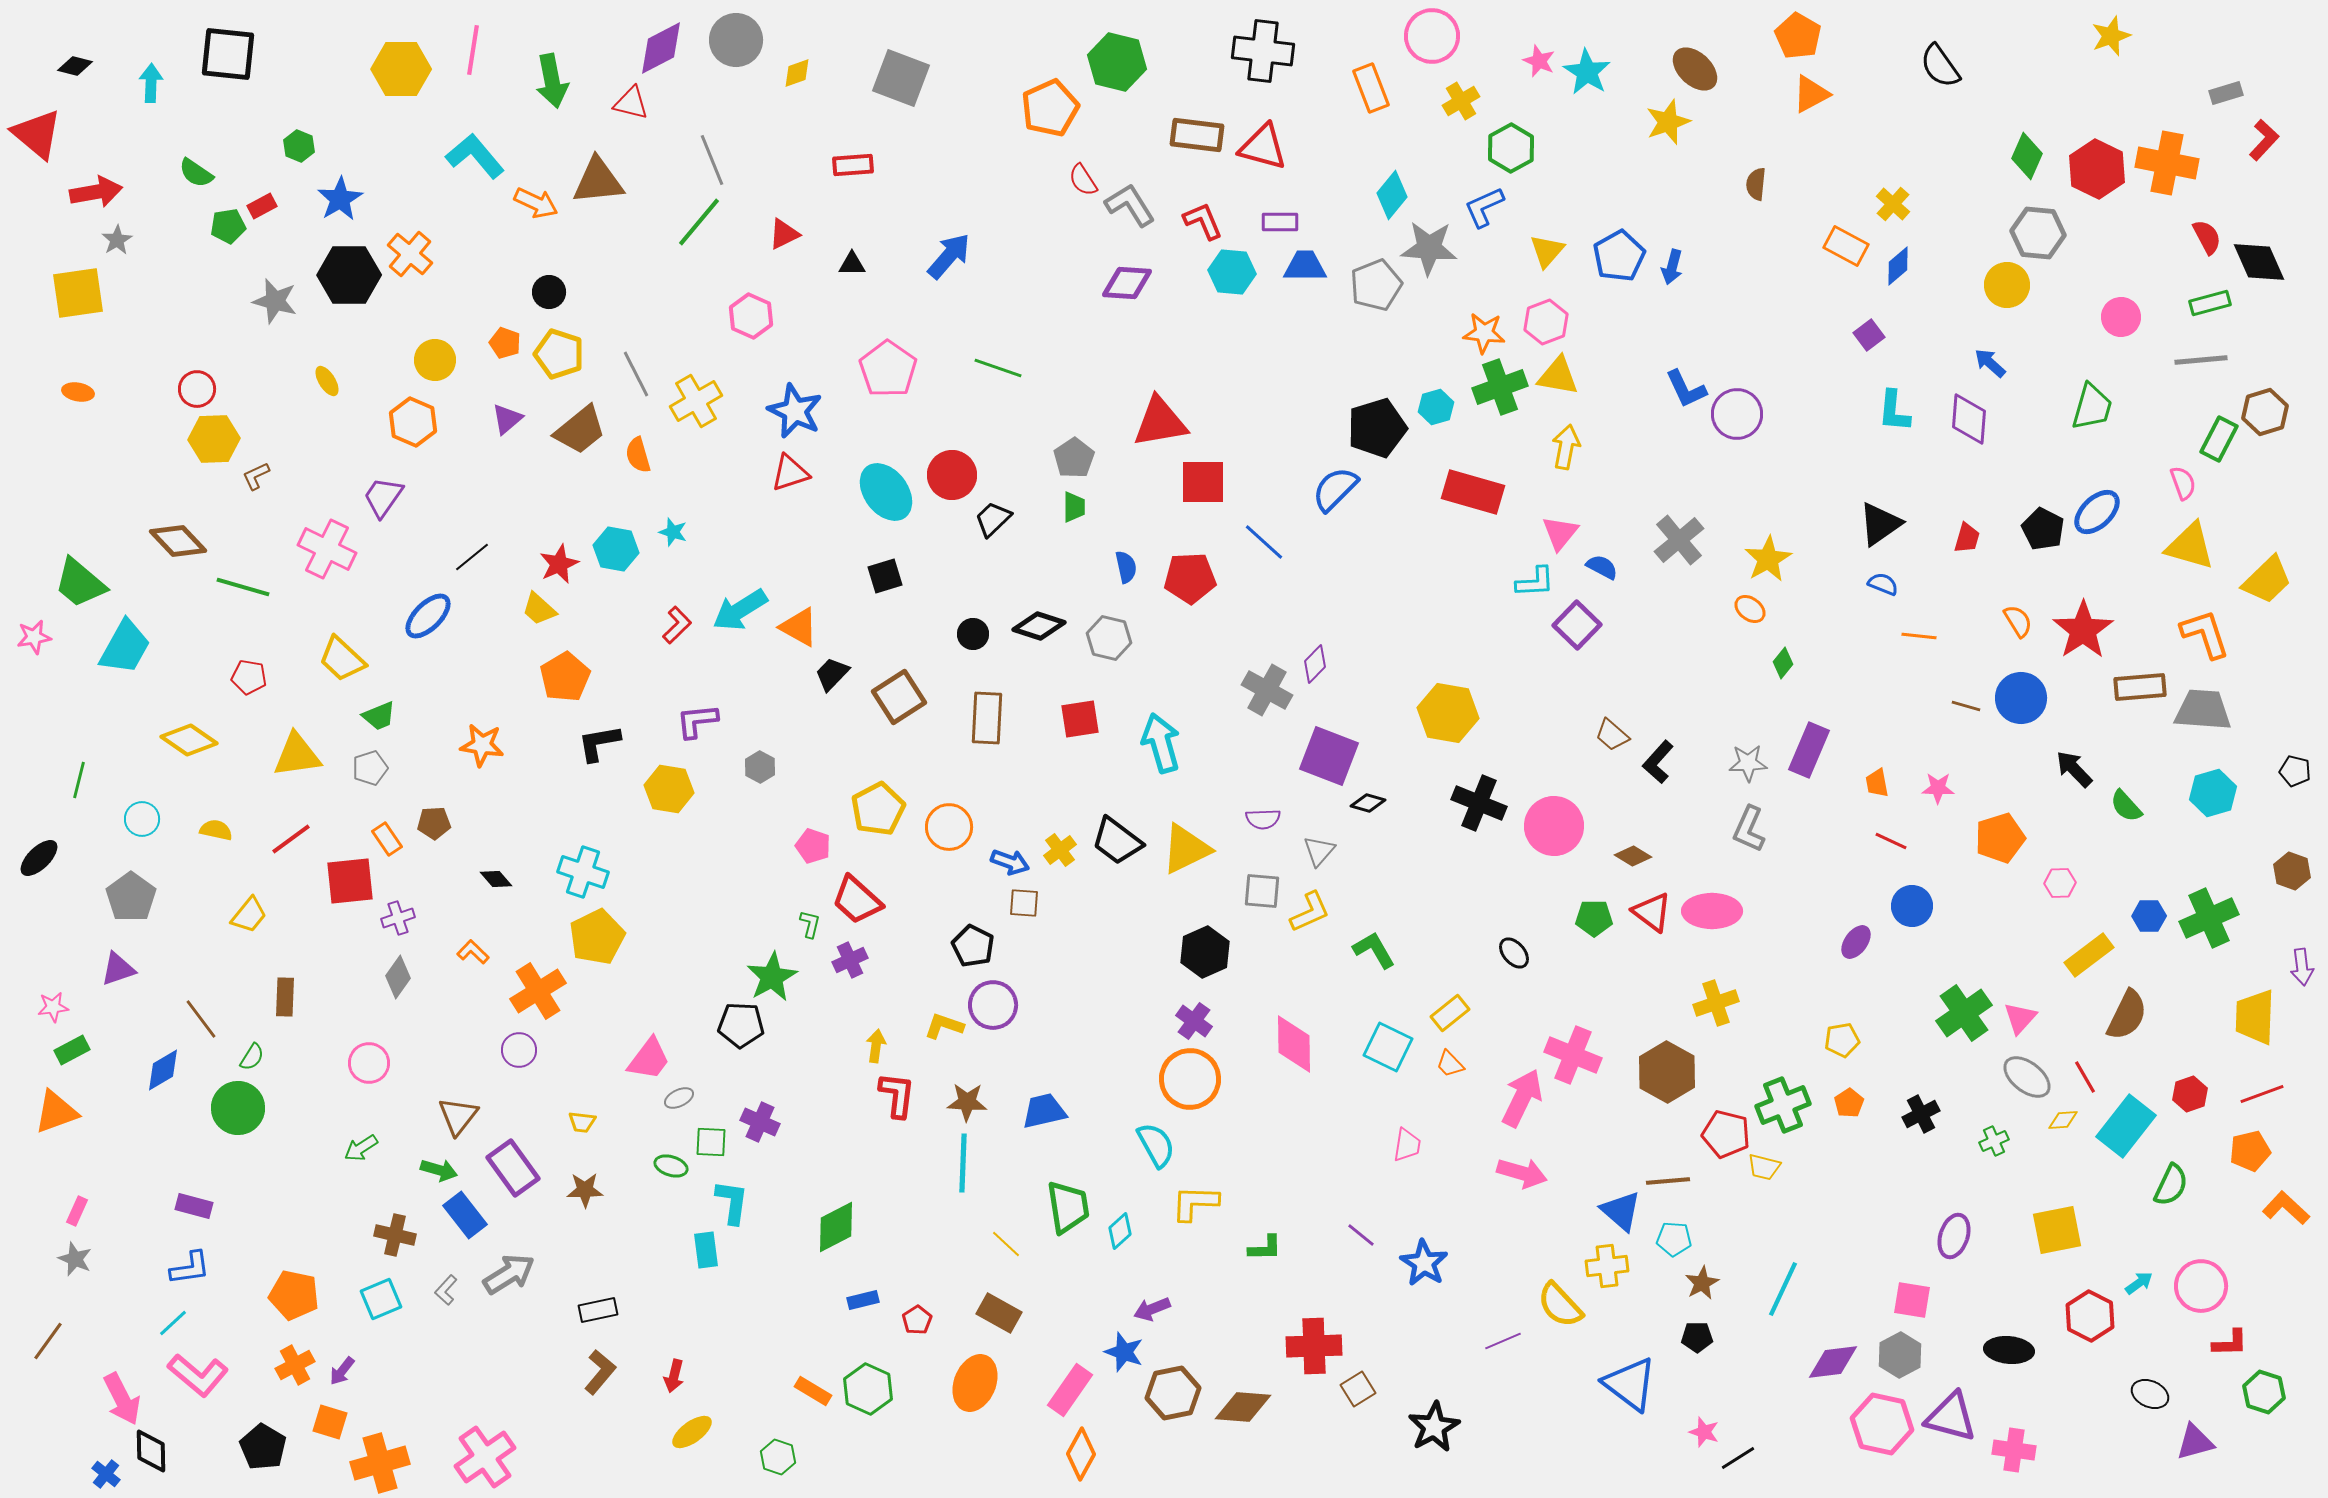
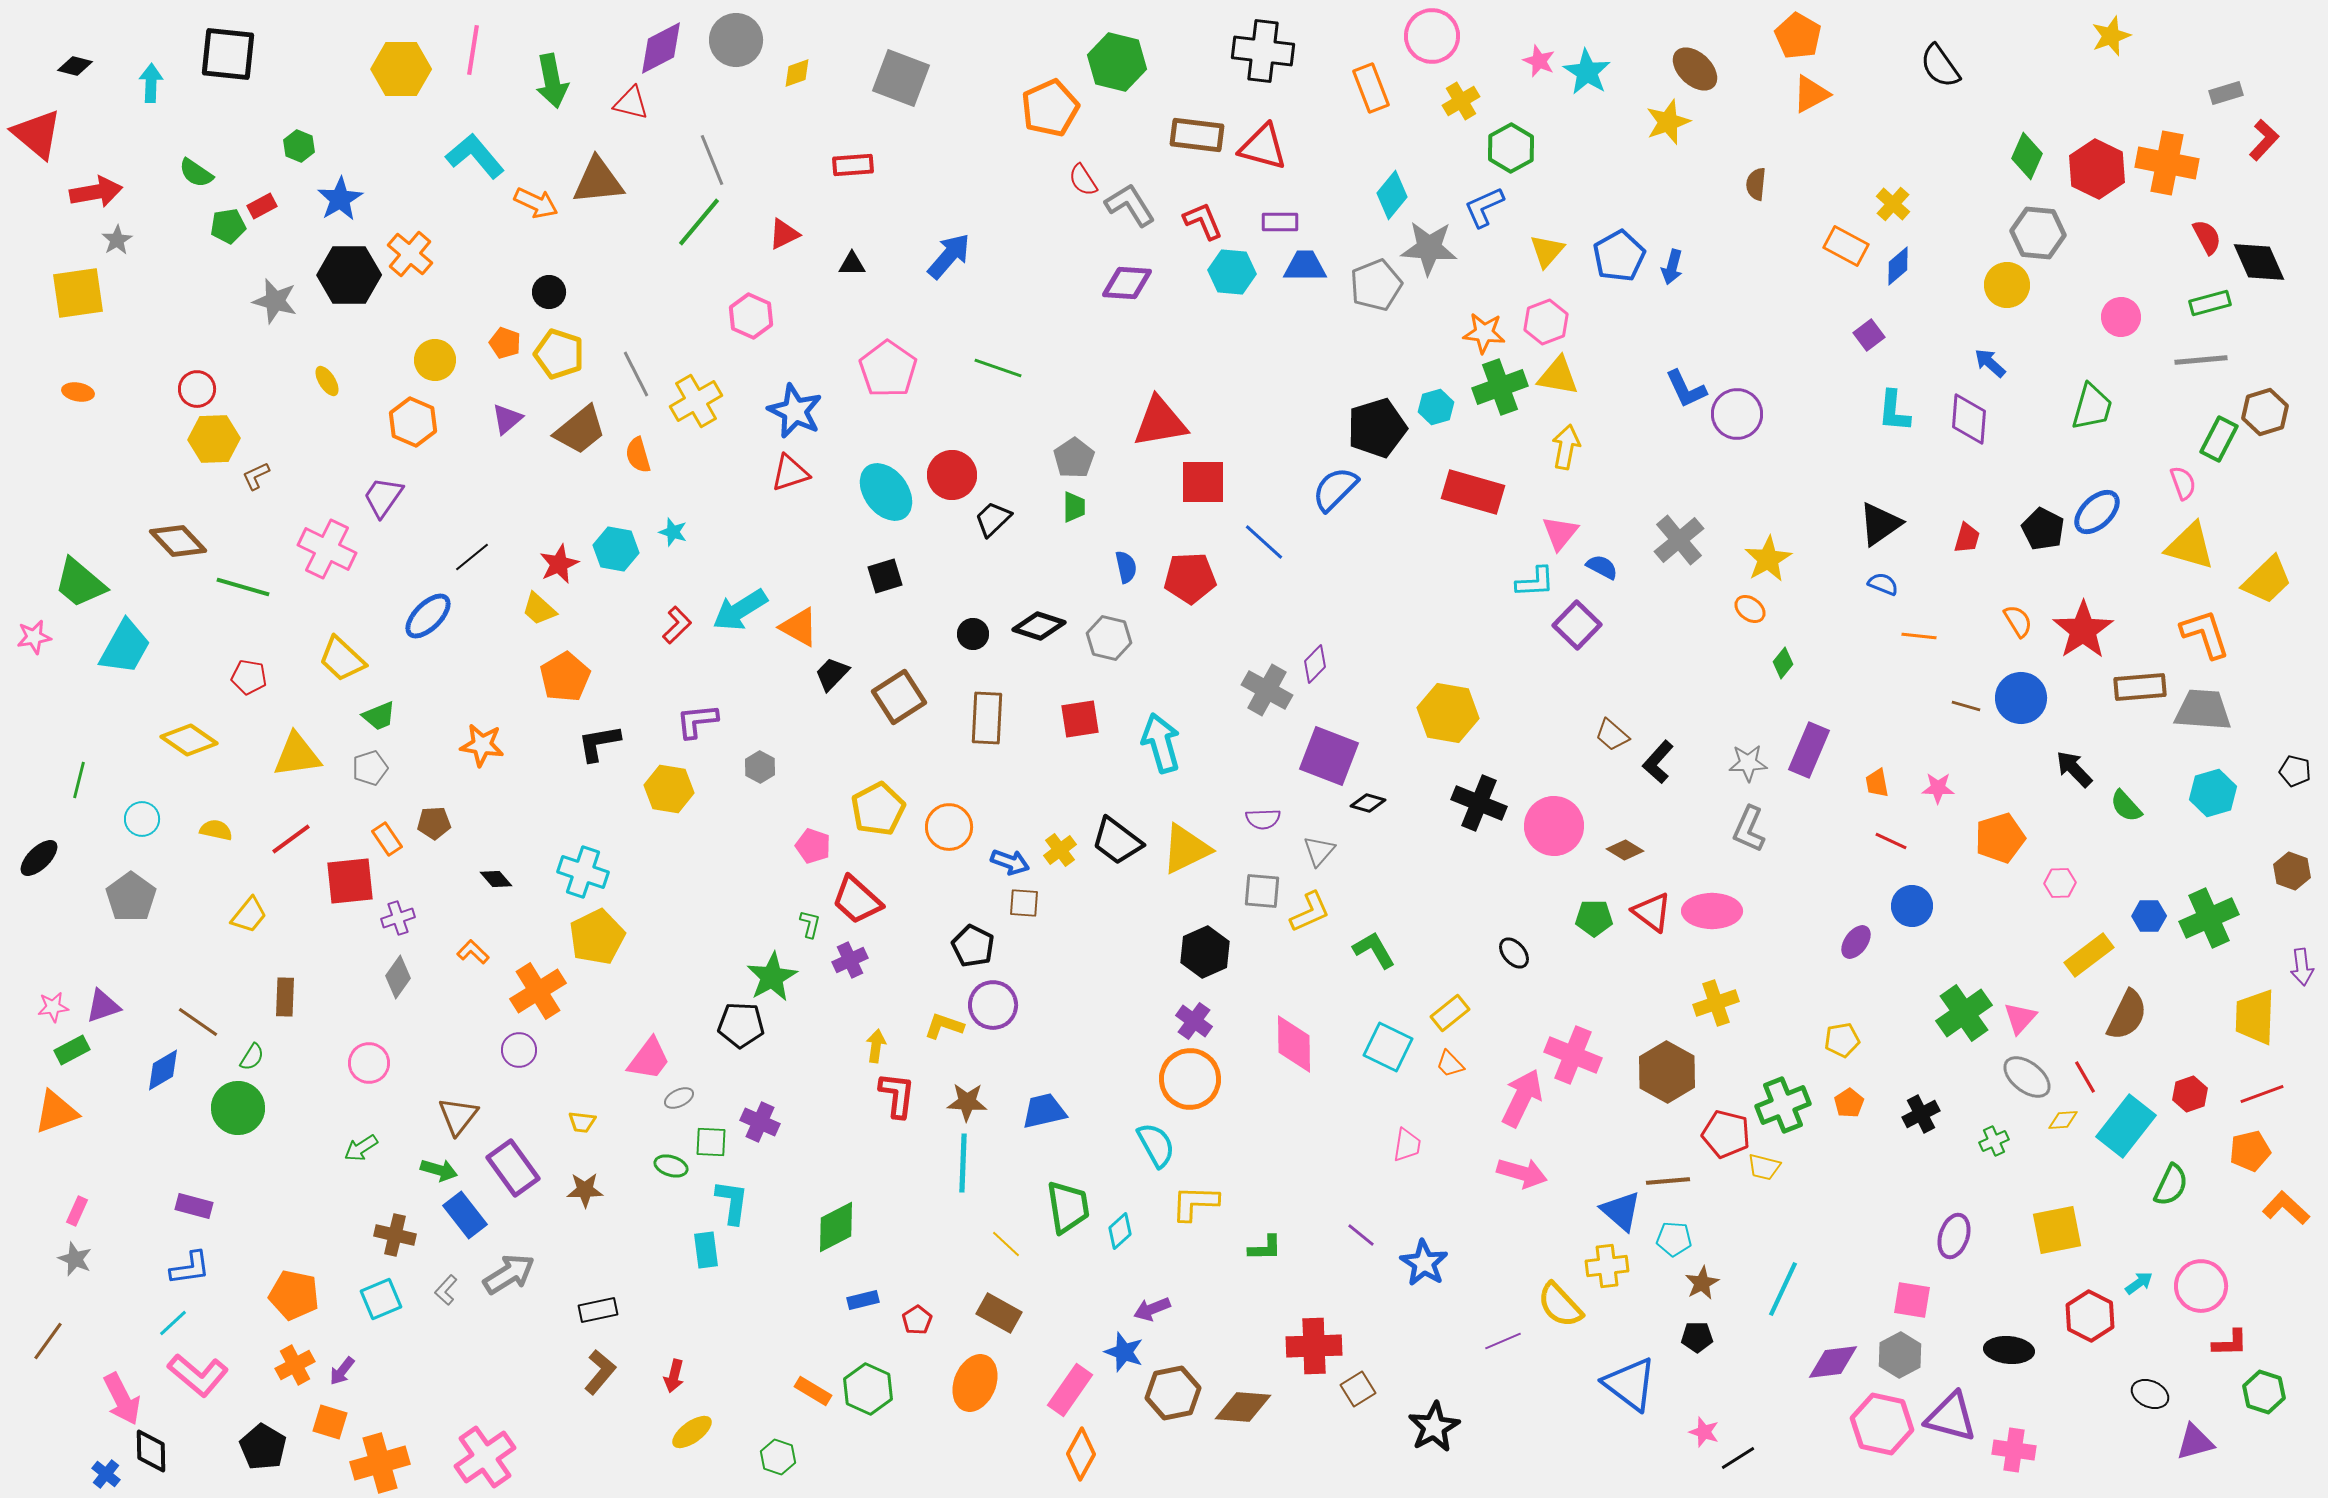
brown diamond at (1633, 856): moved 8 px left, 6 px up
purple triangle at (118, 969): moved 15 px left, 37 px down
brown line at (201, 1019): moved 3 px left, 3 px down; rotated 18 degrees counterclockwise
